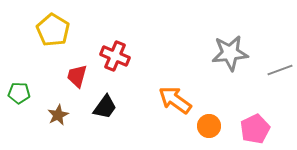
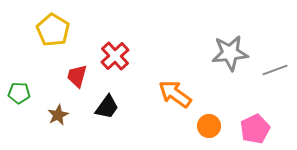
red cross: rotated 24 degrees clockwise
gray line: moved 5 px left
orange arrow: moved 6 px up
black trapezoid: moved 2 px right
